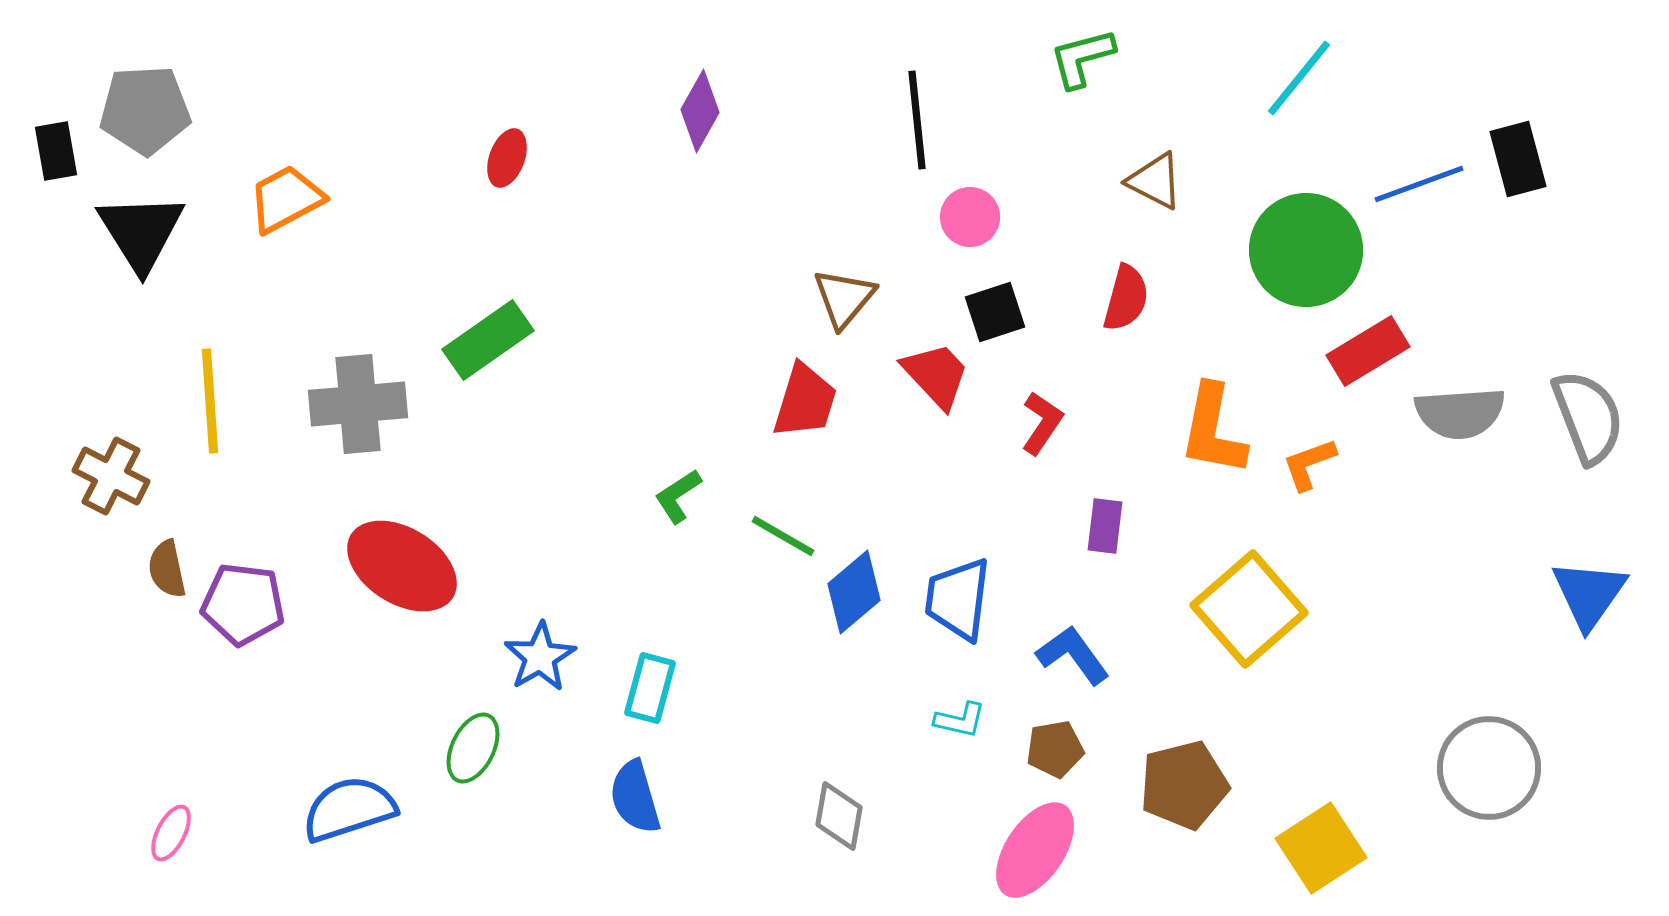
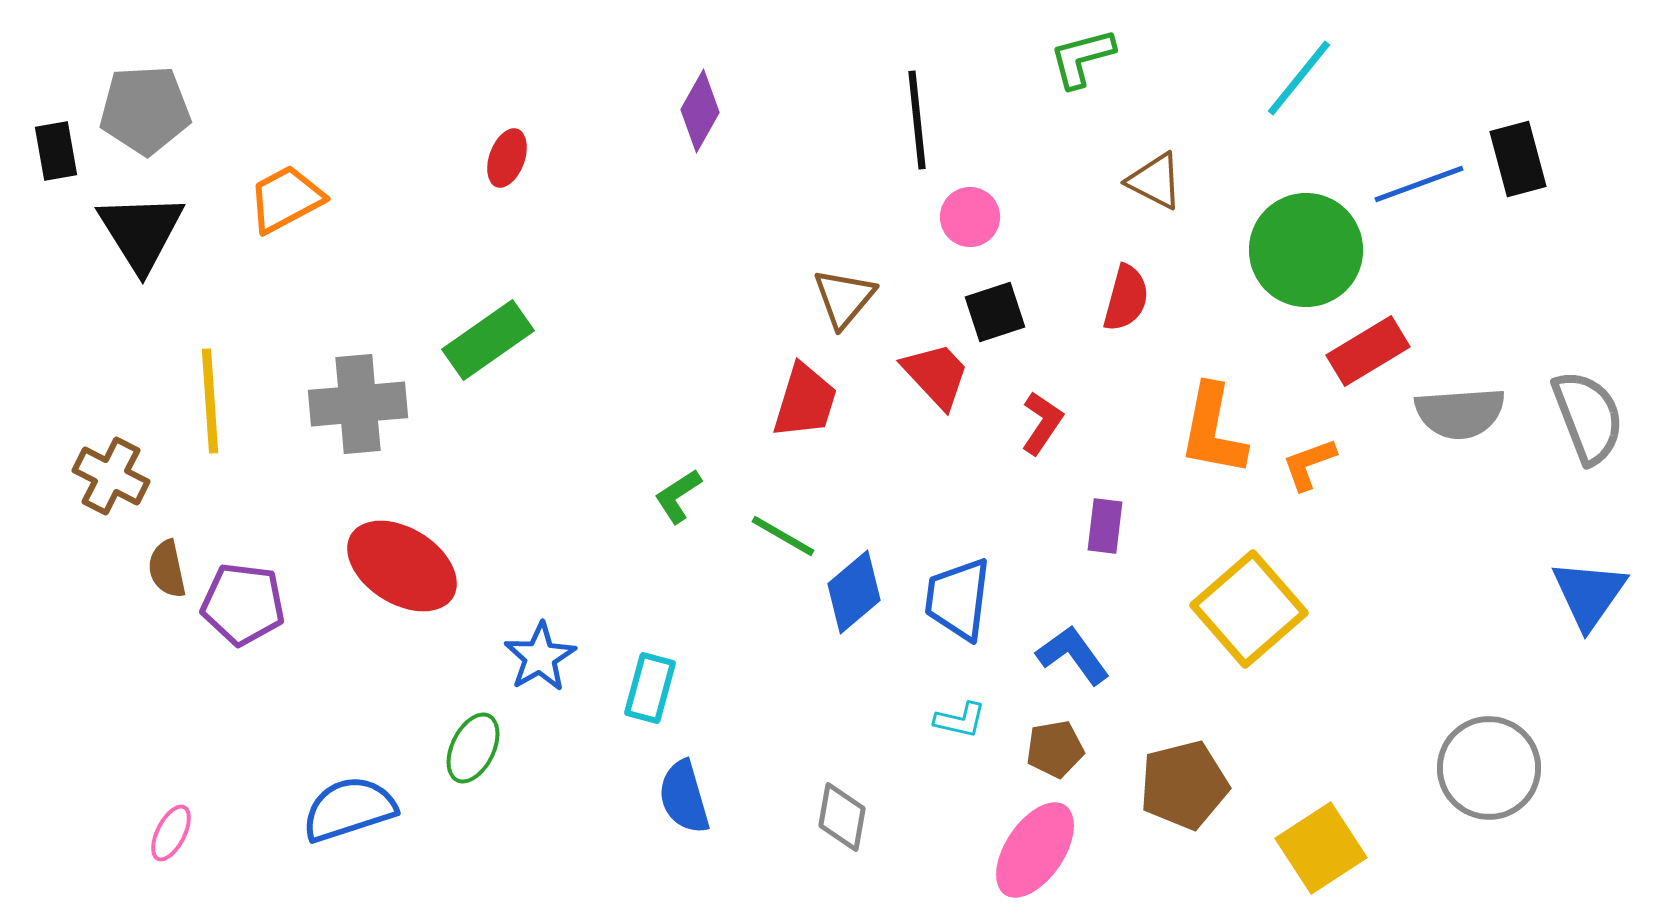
blue semicircle at (635, 797): moved 49 px right
gray diamond at (839, 816): moved 3 px right, 1 px down
